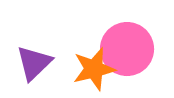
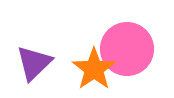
orange star: rotated 21 degrees counterclockwise
